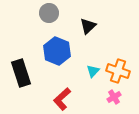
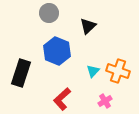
black rectangle: rotated 36 degrees clockwise
pink cross: moved 9 px left, 4 px down
